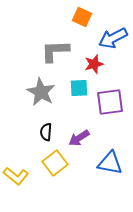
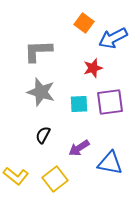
orange square: moved 2 px right, 6 px down; rotated 12 degrees clockwise
gray L-shape: moved 17 px left
red star: moved 1 px left, 4 px down
cyan square: moved 16 px down
gray star: rotated 12 degrees counterclockwise
black semicircle: moved 3 px left, 3 px down; rotated 24 degrees clockwise
purple arrow: moved 10 px down
yellow square: moved 16 px down
